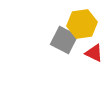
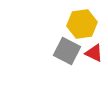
gray square: moved 3 px right, 11 px down
